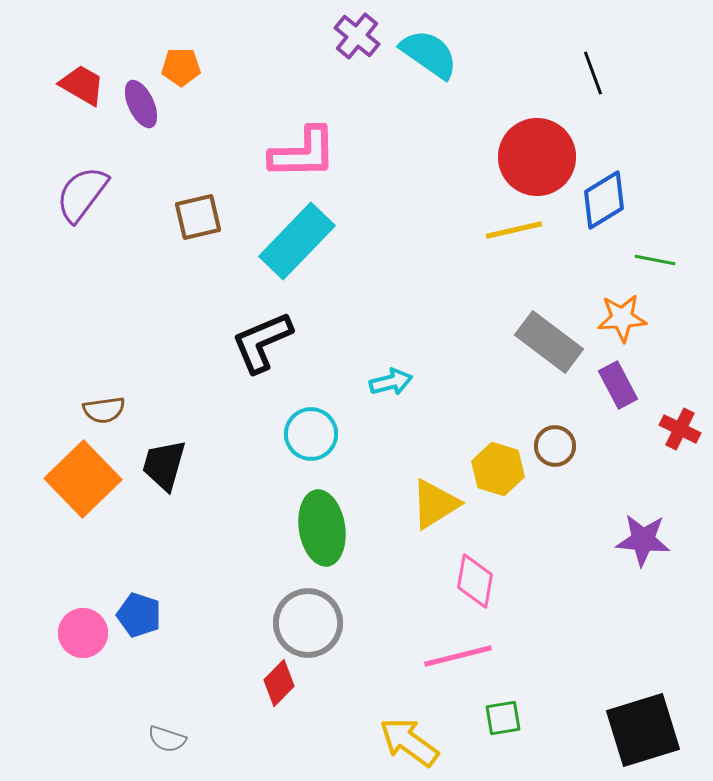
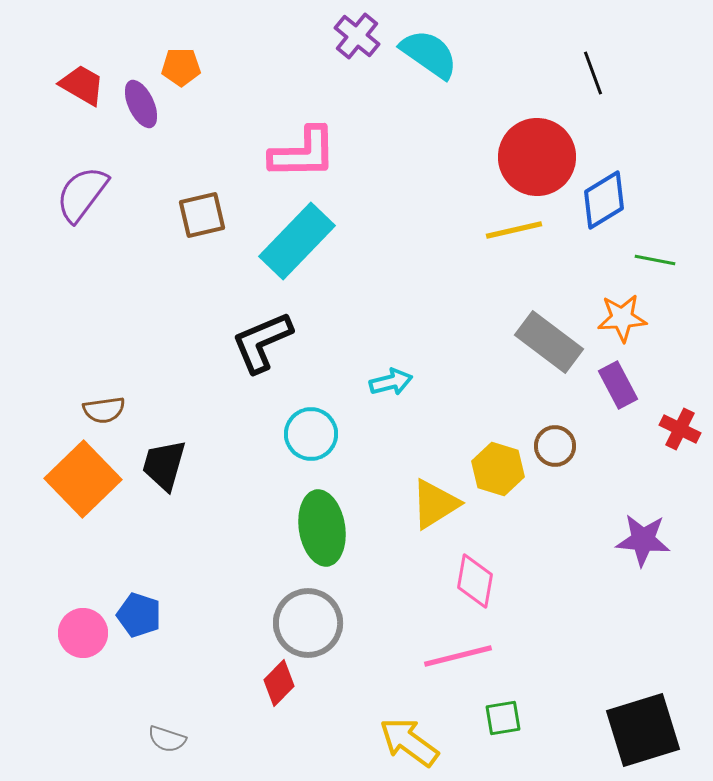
brown square: moved 4 px right, 2 px up
